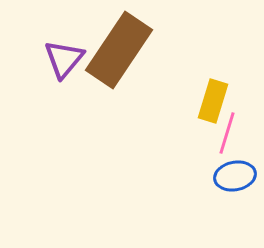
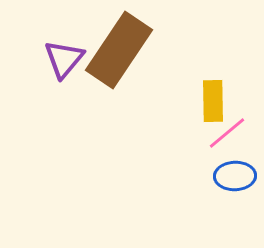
yellow rectangle: rotated 18 degrees counterclockwise
pink line: rotated 33 degrees clockwise
blue ellipse: rotated 9 degrees clockwise
